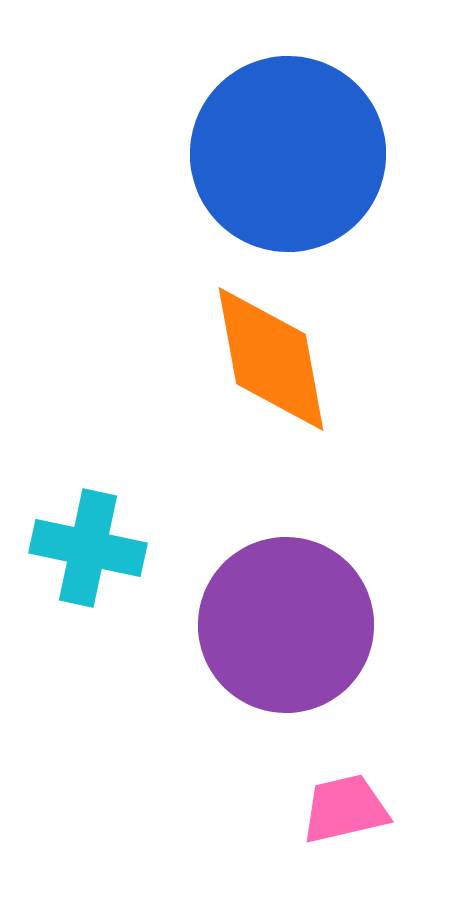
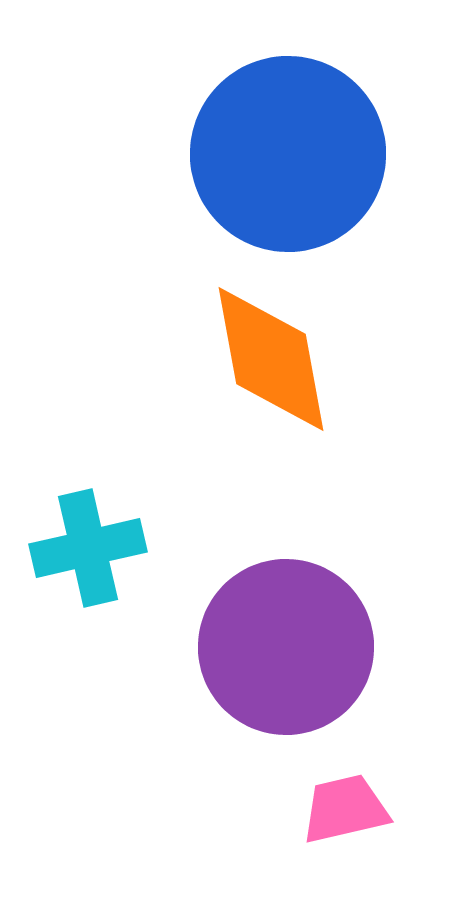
cyan cross: rotated 25 degrees counterclockwise
purple circle: moved 22 px down
